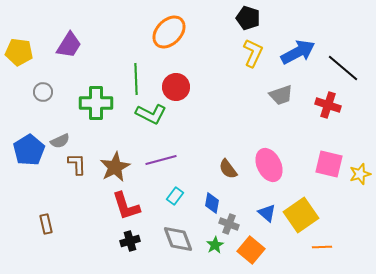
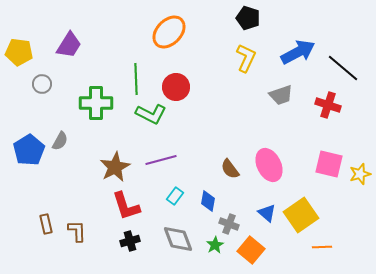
yellow L-shape: moved 7 px left, 5 px down
gray circle: moved 1 px left, 8 px up
gray semicircle: rotated 36 degrees counterclockwise
brown L-shape: moved 67 px down
brown semicircle: moved 2 px right
blue diamond: moved 4 px left, 2 px up
